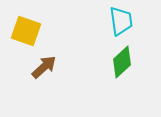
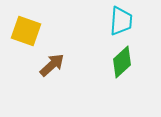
cyan trapezoid: rotated 12 degrees clockwise
brown arrow: moved 8 px right, 2 px up
